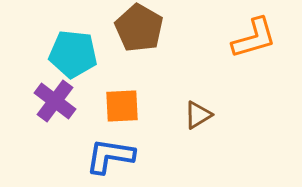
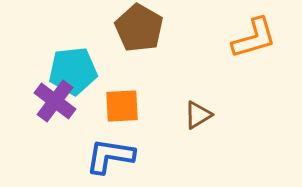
cyan pentagon: moved 17 px down; rotated 12 degrees counterclockwise
